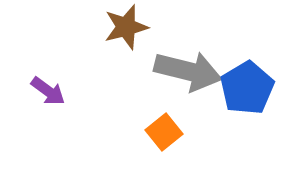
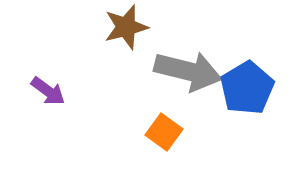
orange square: rotated 15 degrees counterclockwise
